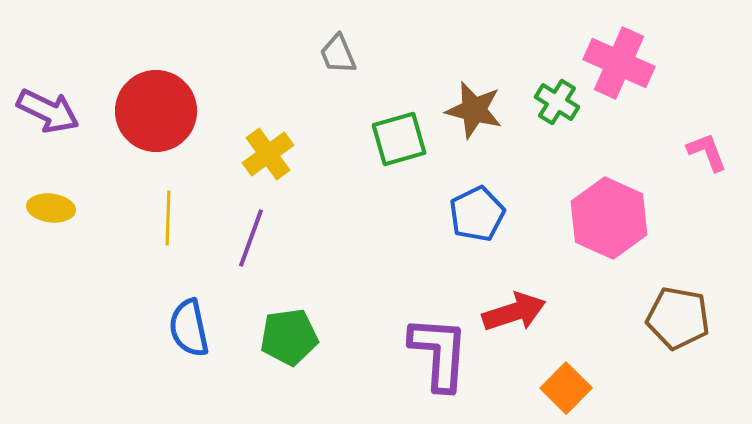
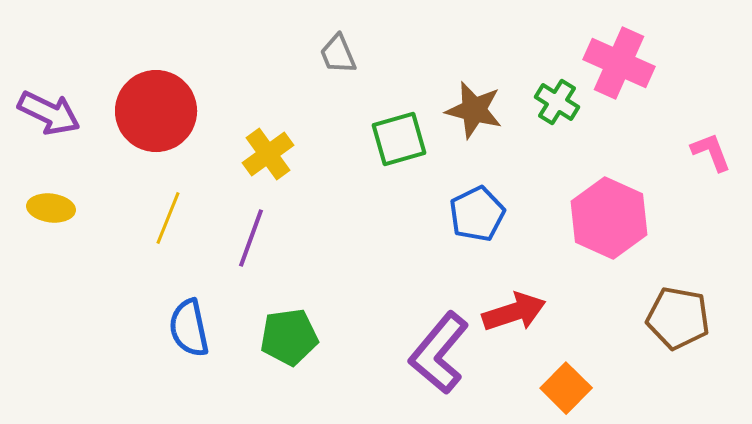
purple arrow: moved 1 px right, 2 px down
pink L-shape: moved 4 px right
yellow line: rotated 20 degrees clockwise
purple L-shape: rotated 144 degrees counterclockwise
